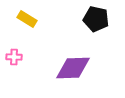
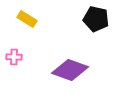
purple diamond: moved 3 px left, 2 px down; rotated 21 degrees clockwise
